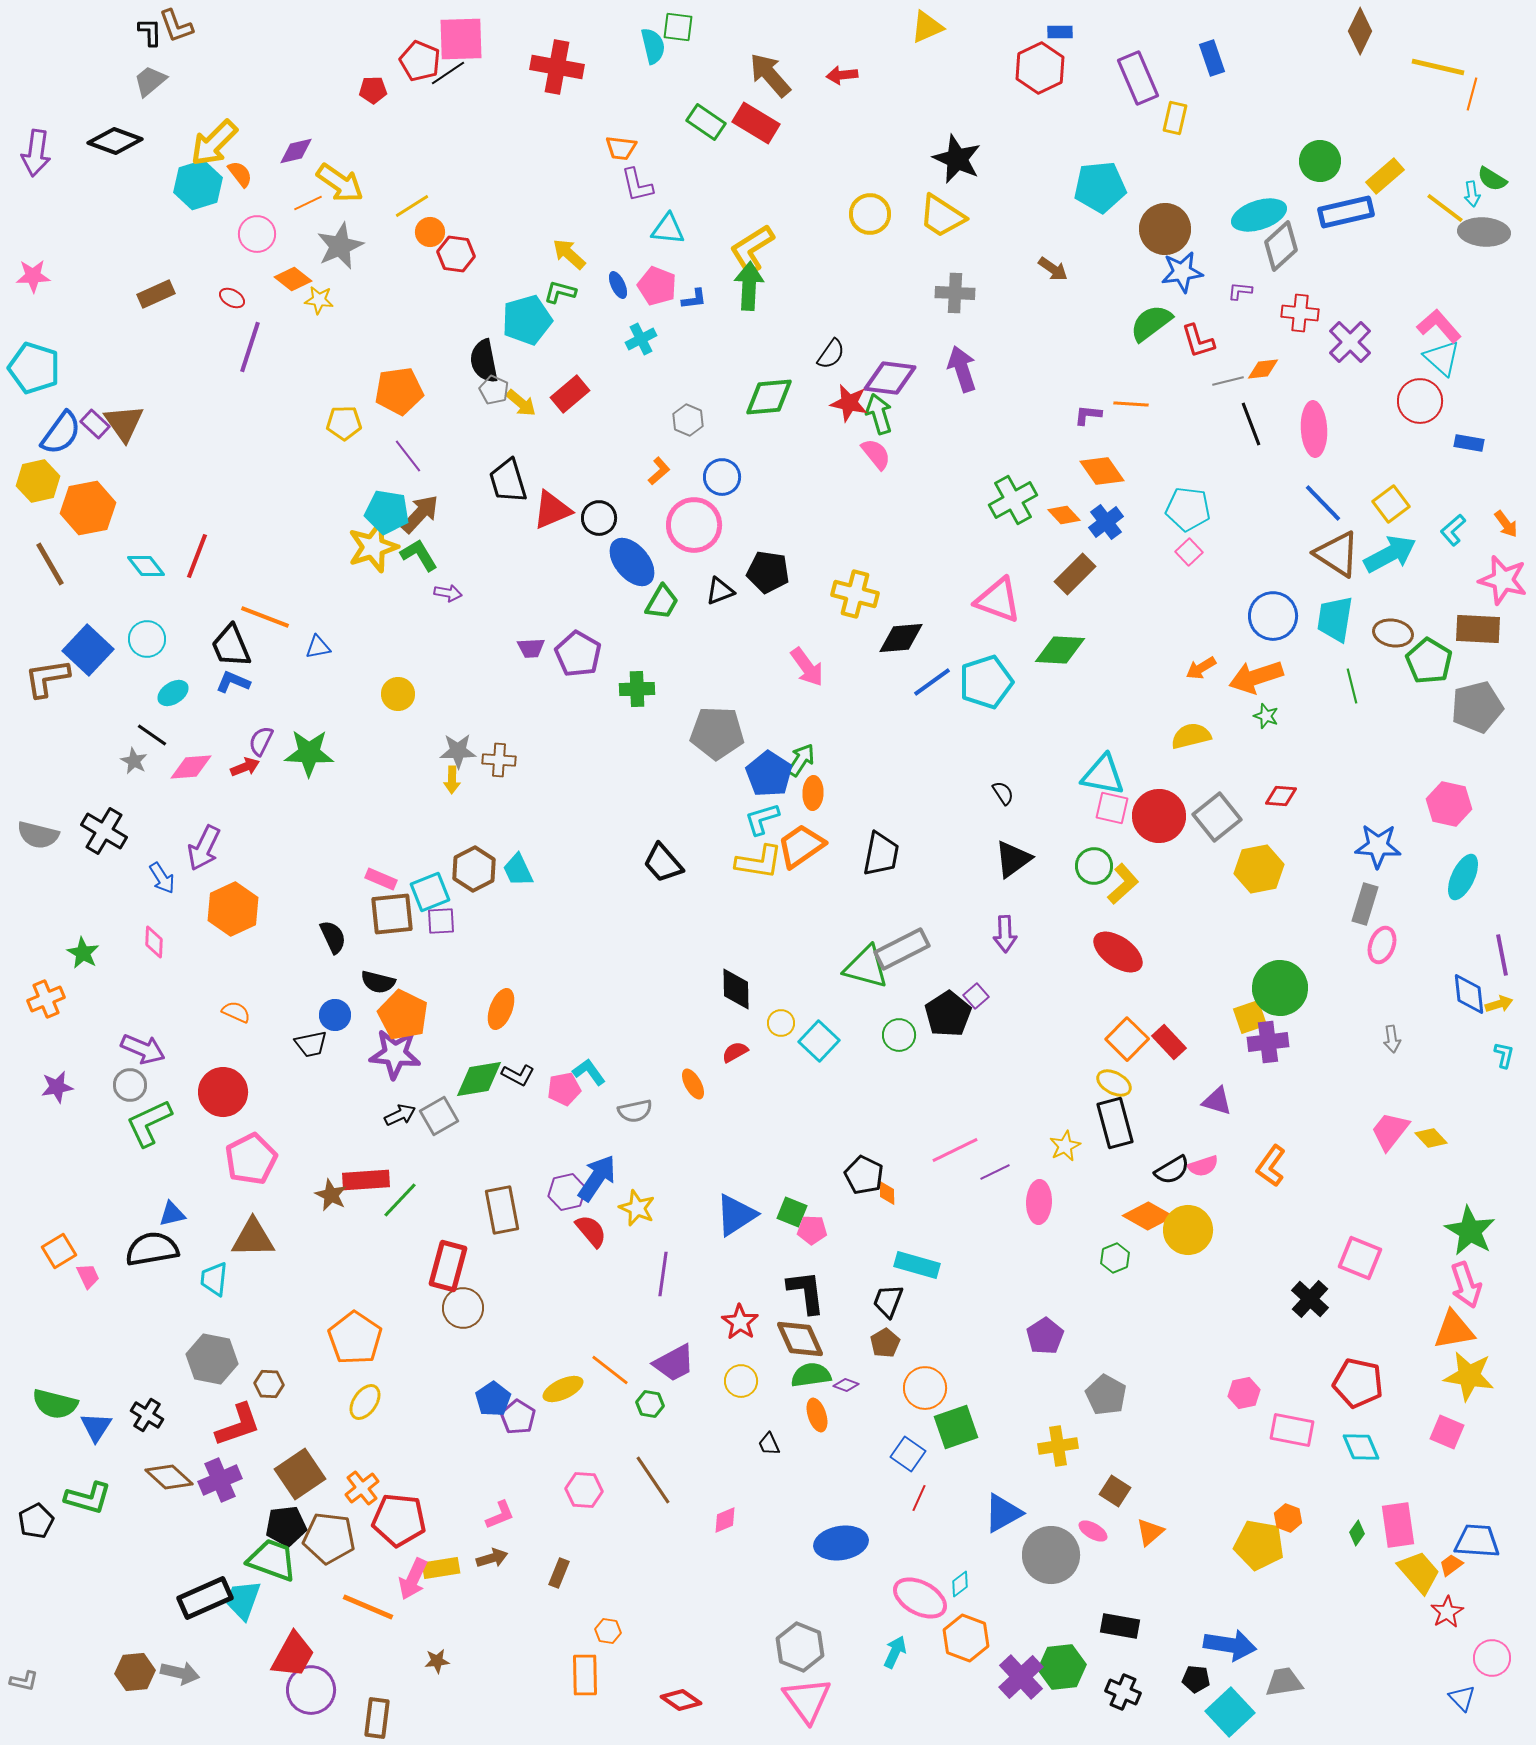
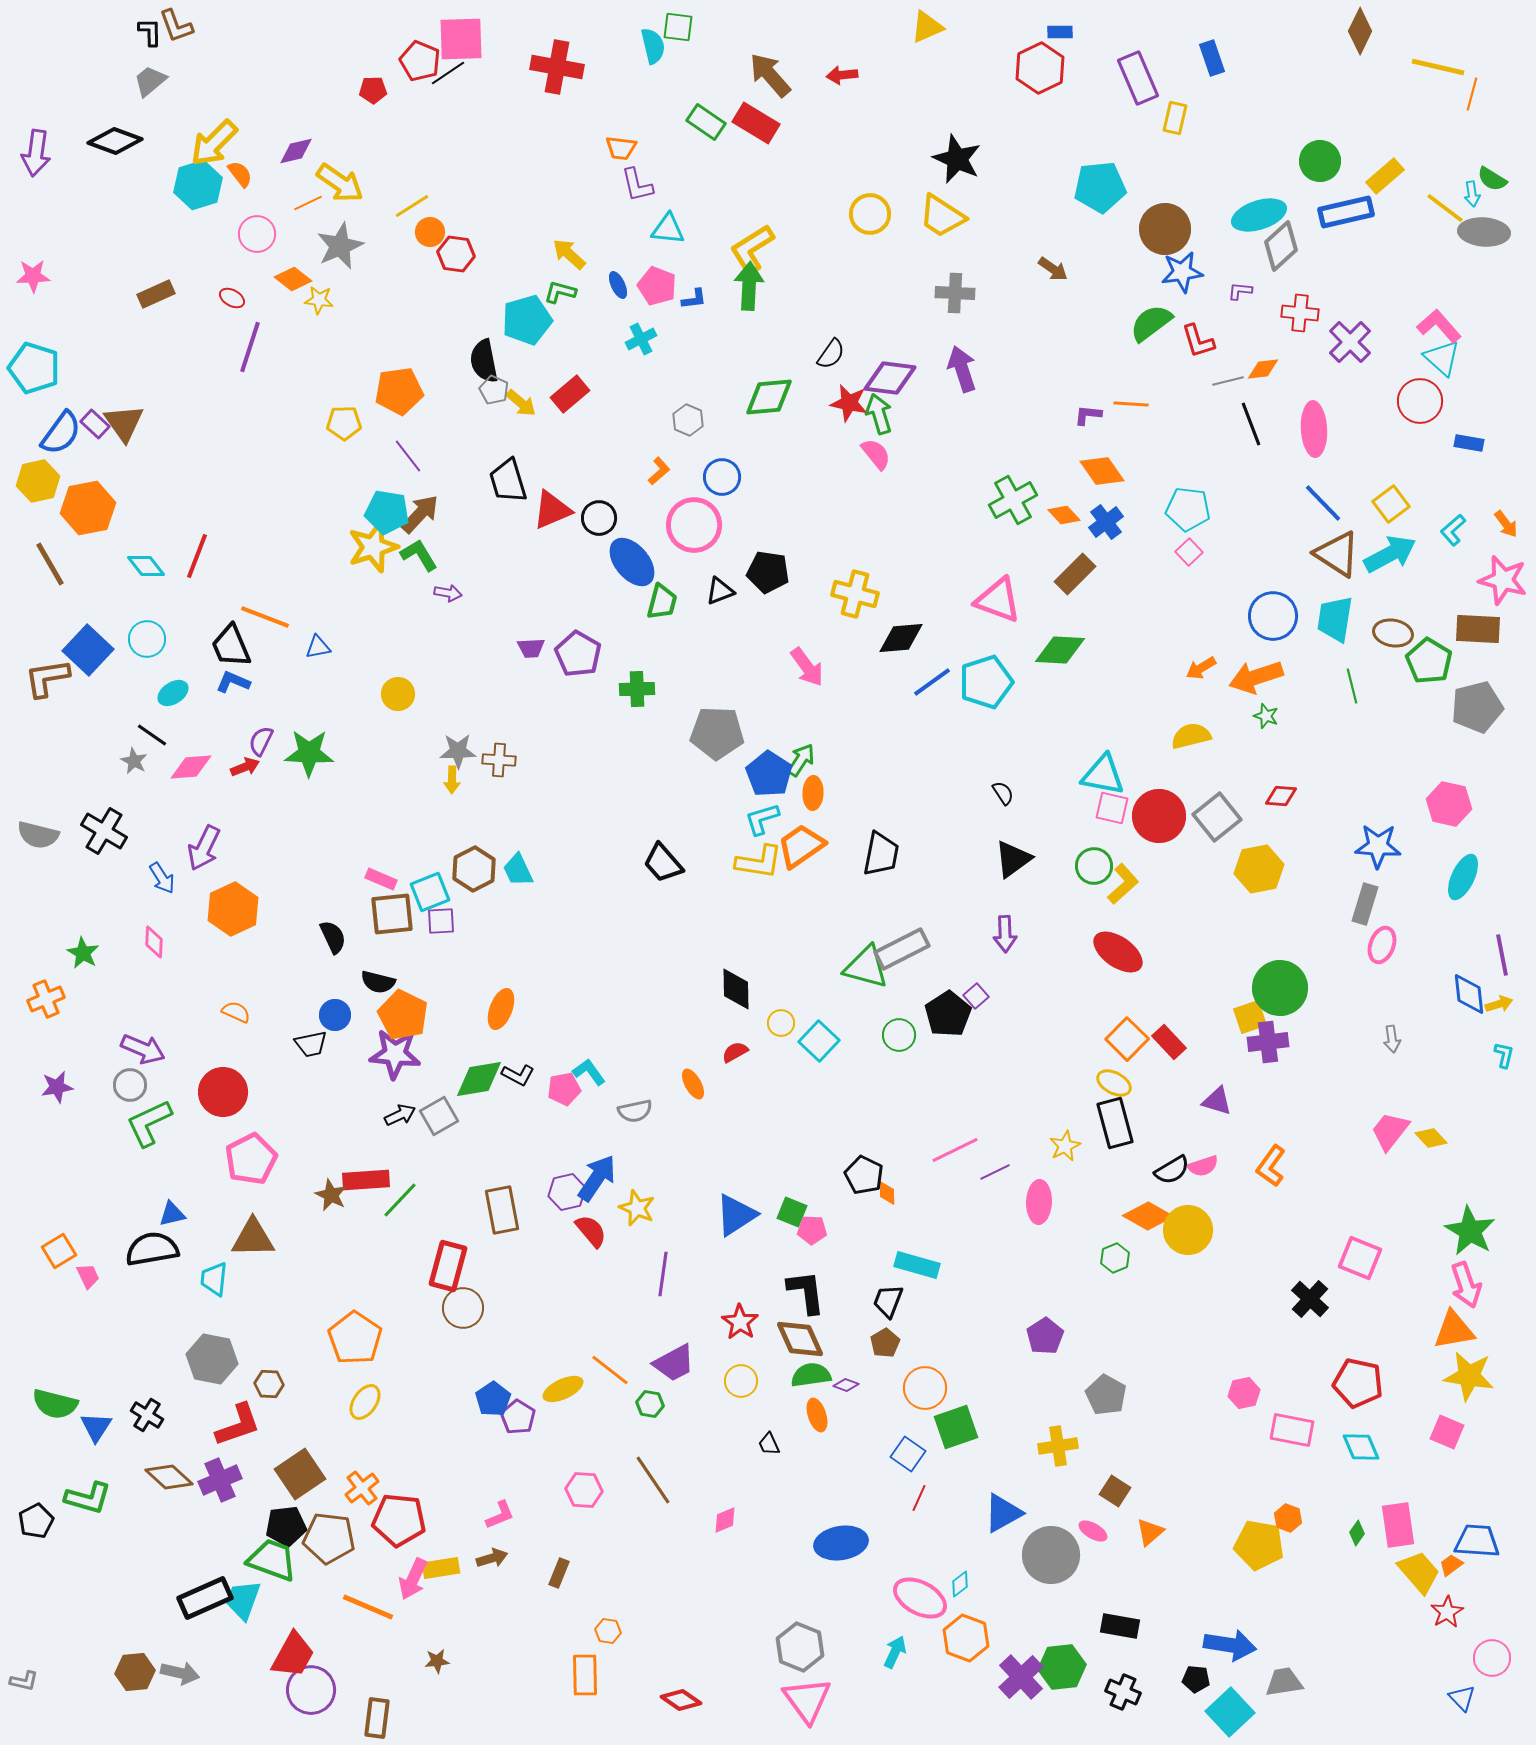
green trapezoid at (662, 602): rotated 15 degrees counterclockwise
